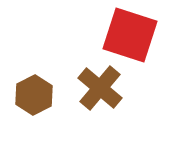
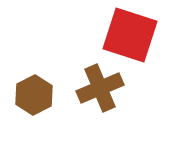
brown cross: rotated 27 degrees clockwise
